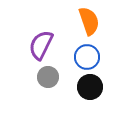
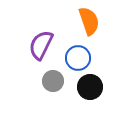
blue circle: moved 9 px left, 1 px down
gray circle: moved 5 px right, 4 px down
